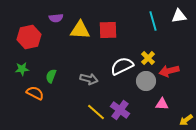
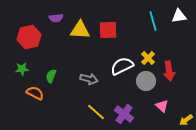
red arrow: rotated 84 degrees counterclockwise
pink triangle: moved 2 px down; rotated 40 degrees clockwise
purple cross: moved 4 px right, 4 px down
